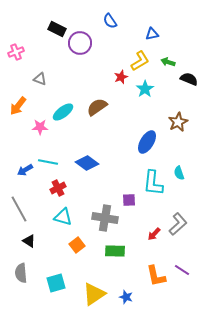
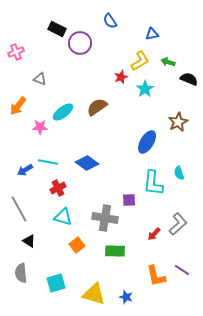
yellow triangle: rotated 50 degrees clockwise
